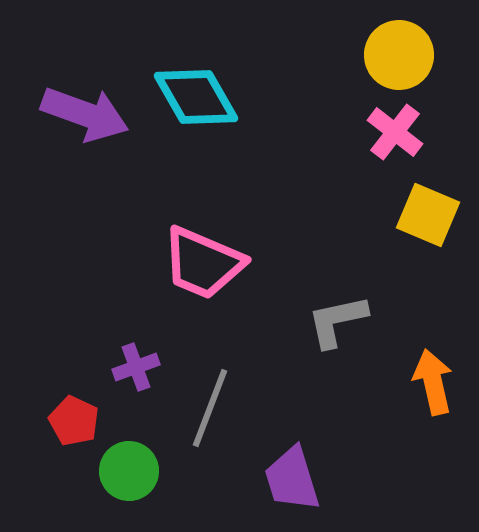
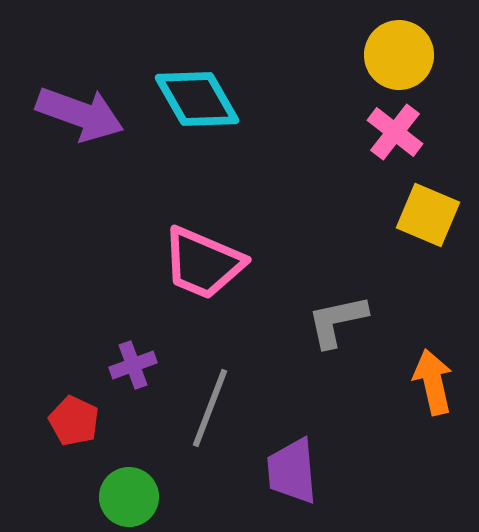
cyan diamond: moved 1 px right, 2 px down
purple arrow: moved 5 px left
purple cross: moved 3 px left, 2 px up
green circle: moved 26 px down
purple trapezoid: moved 8 px up; rotated 12 degrees clockwise
